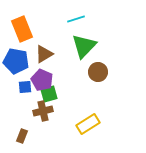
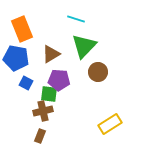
cyan line: rotated 36 degrees clockwise
brown triangle: moved 7 px right
blue pentagon: moved 3 px up
purple pentagon: moved 17 px right; rotated 20 degrees counterclockwise
blue square: moved 1 px right, 4 px up; rotated 32 degrees clockwise
green square: rotated 24 degrees clockwise
yellow rectangle: moved 22 px right
brown rectangle: moved 18 px right
